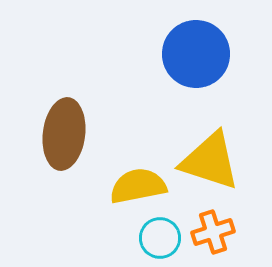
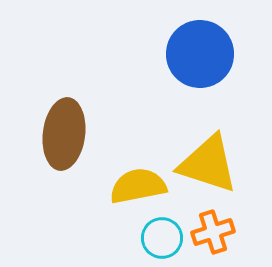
blue circle: moved 4 px right
yellow triangle: moved 2 px left, 3 px down
cyan circle: moved 2 px right
